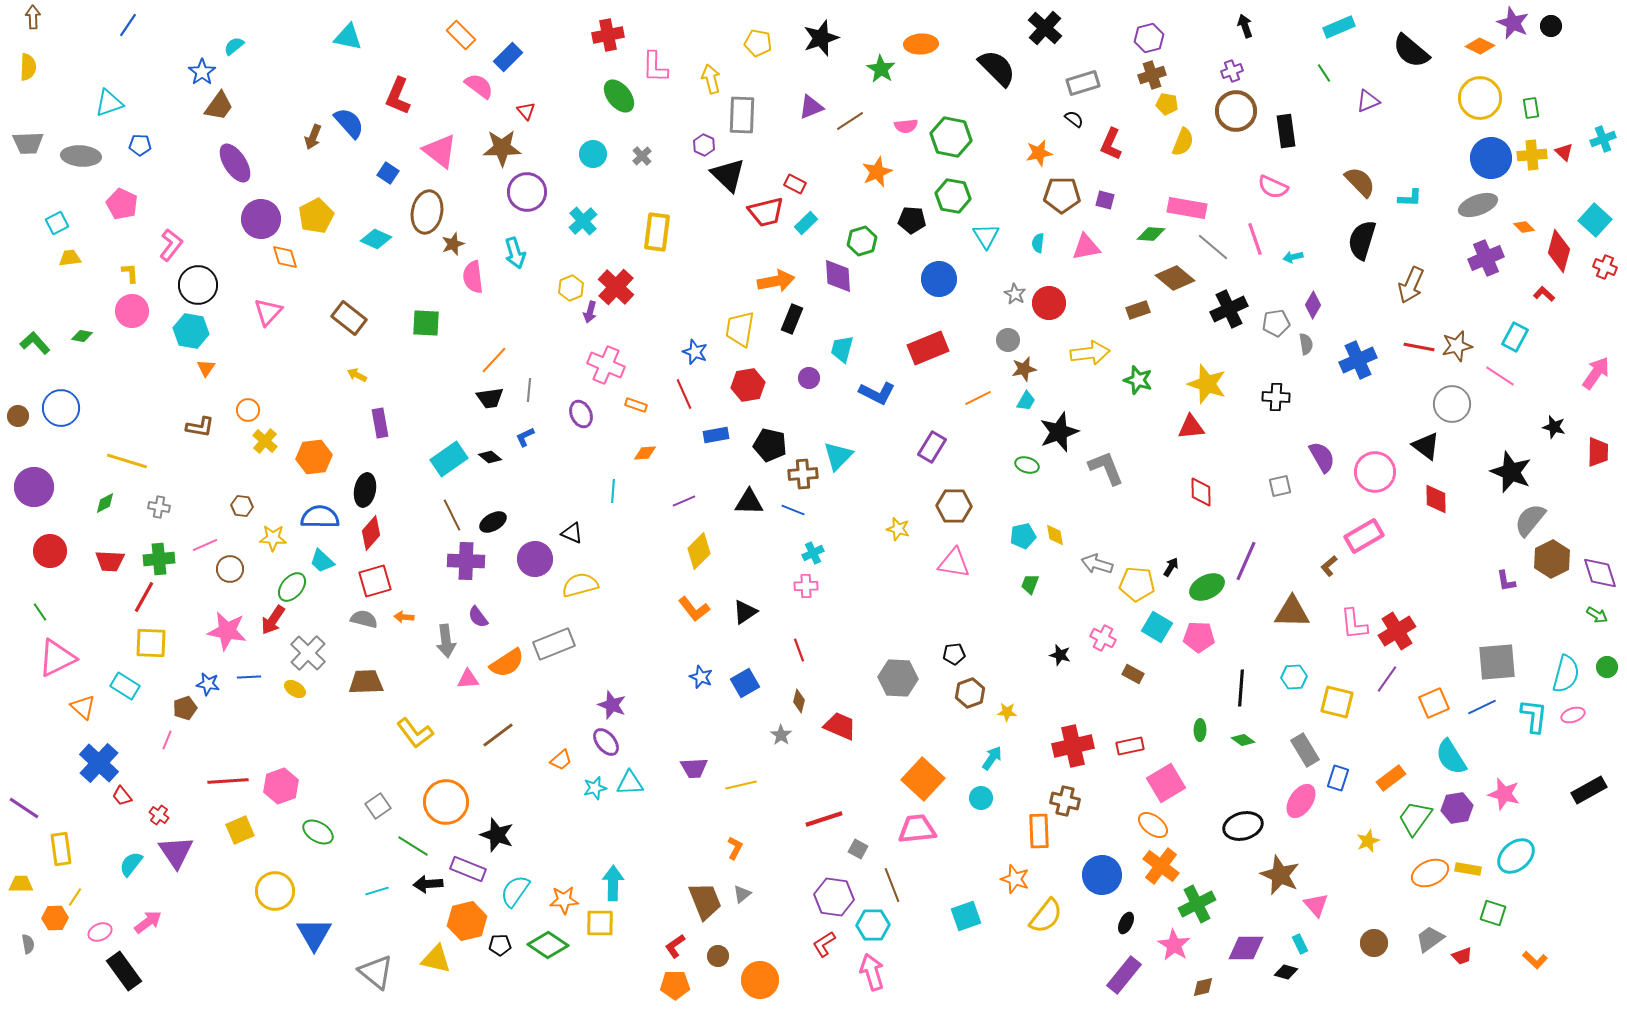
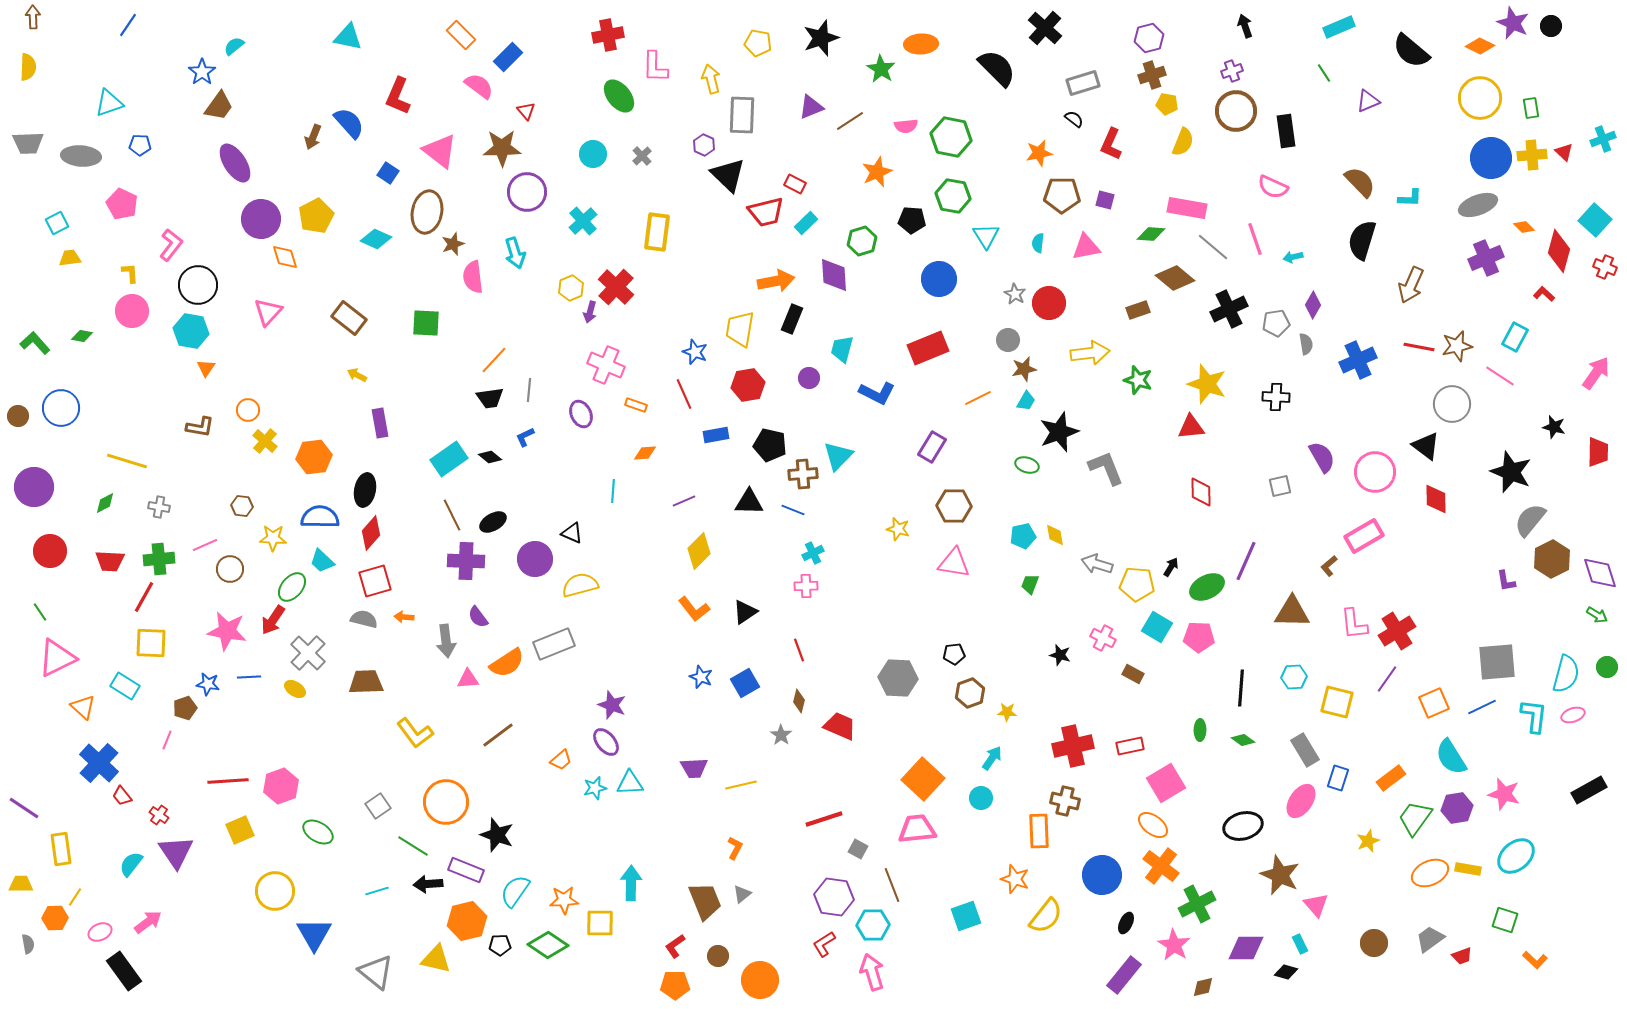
purple diamond at (838, 276): moved 4 px left, 1 px up
purple rectangle at (468, 869): moved 2 px left, 1 px down
cyan arrow at (613, 883): moved 18 px right
green square at (1493, 913): moved 12 px right, 7 px down
